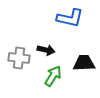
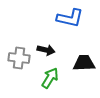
green arrow: moved 3 px left, 2 px down
